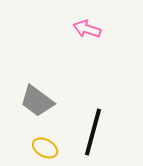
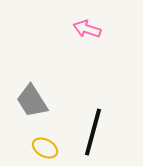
gray trapezoid: moved 5 px left; rotated 21 degrees clockwise
